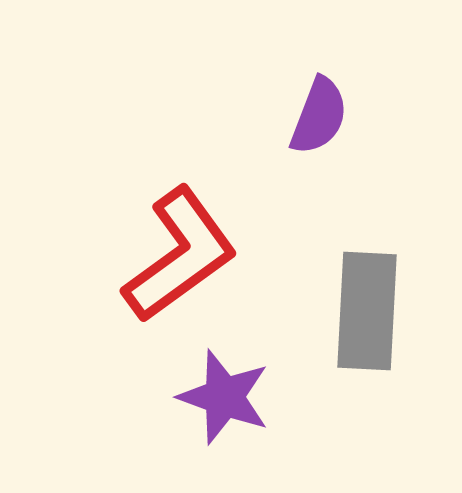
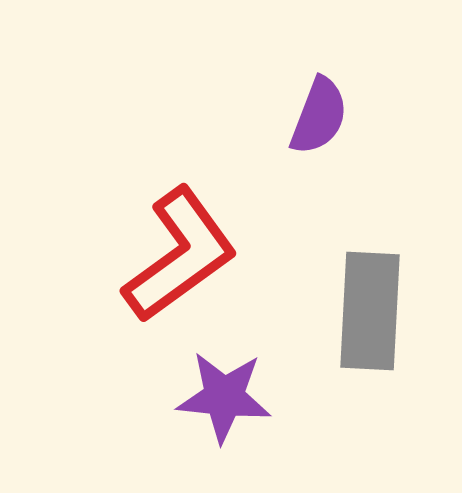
gray rectangle: moved 3 px right
purple star: rotated 14 degrees counterclockwise
